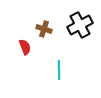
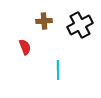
brown cross: moved 8 px up; rotated 21 degrees counterclockwise
cyan line: moved 1 px left
